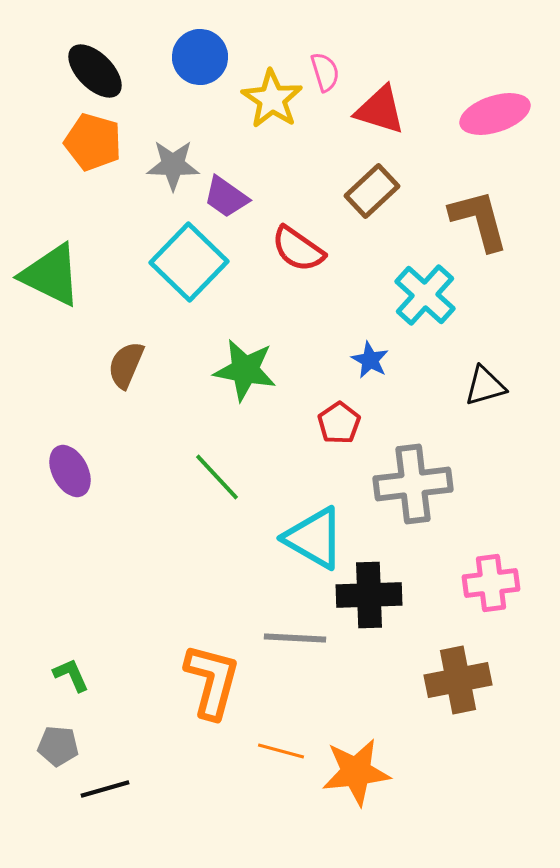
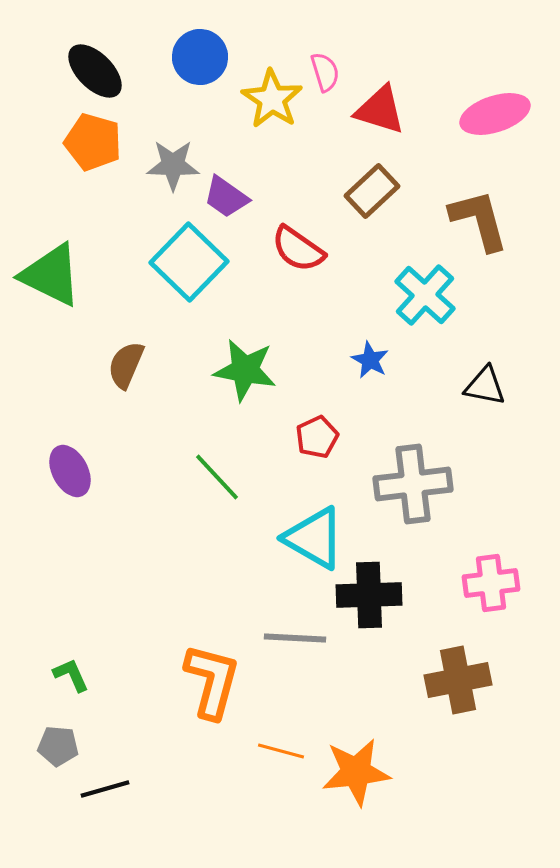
black triangle: rotated 27 degrees clockwise
red pentagon: moved 22 px left, 14 px down; rotated 9 degrees clockwise
